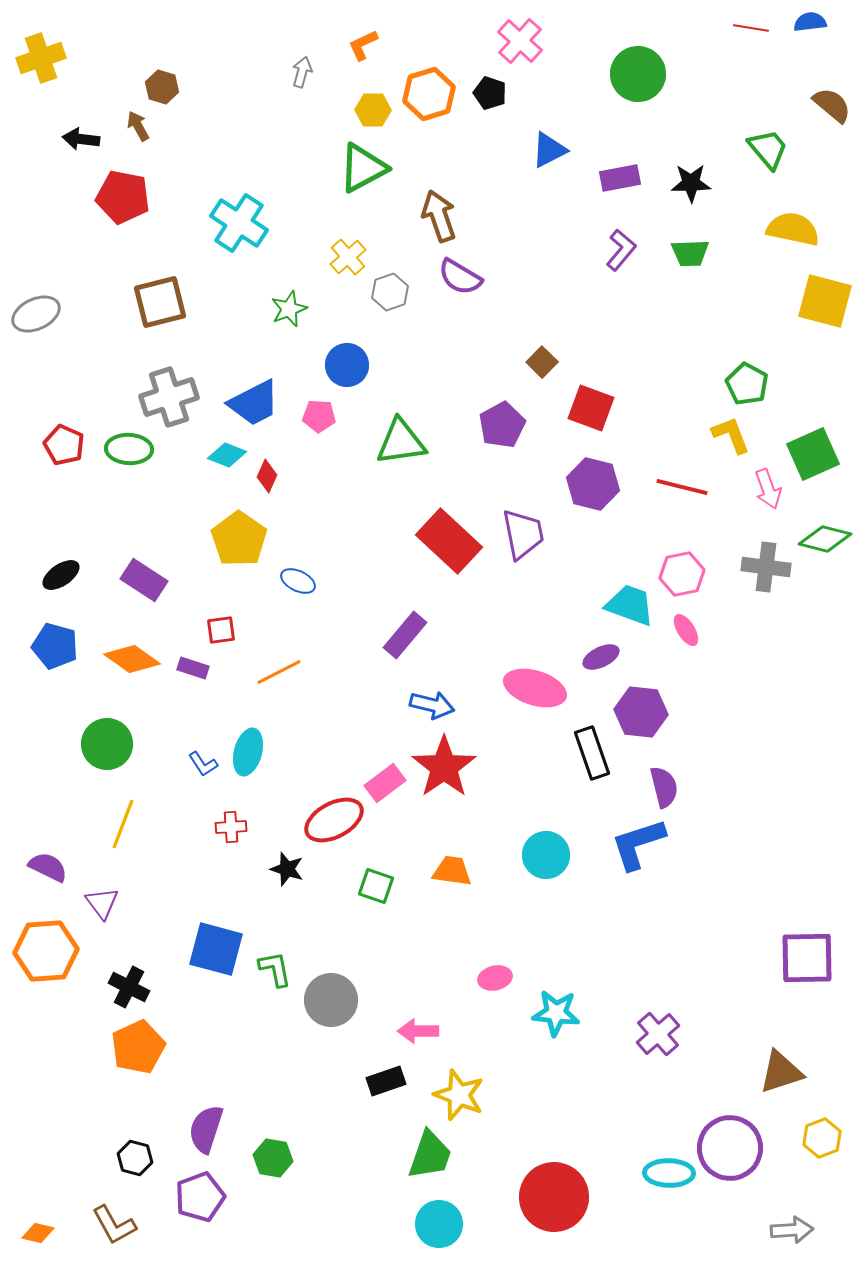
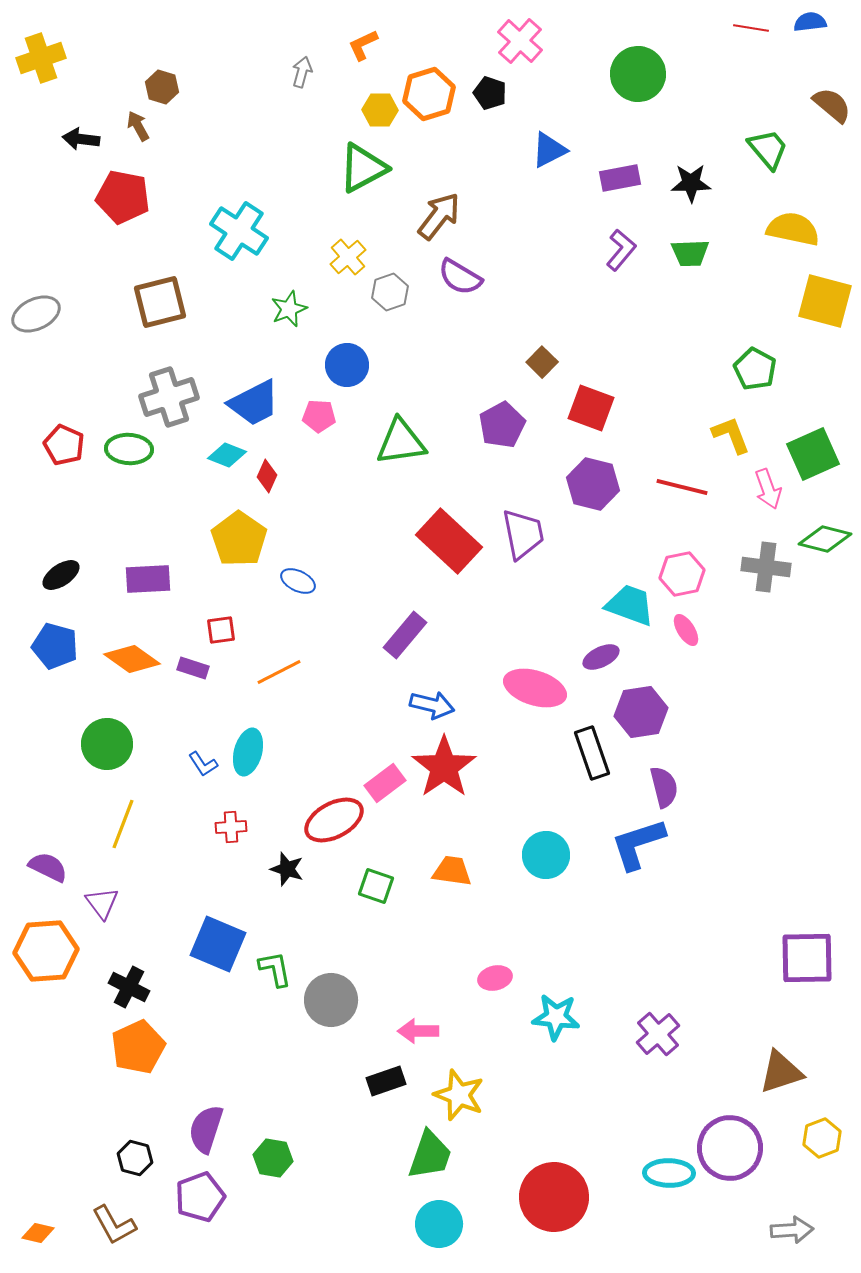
yellow hexagon at (373, 110): moved 7 px right
brown arrow at (439, 216): rotated 57 degrees clockwise
cyan cross at (239, 223): moved 8 px down
green pentagon at (747, 384): moved 8 px right, 15 px up
purple rectangle at (144, 580): moved 4 px right, 1 px up; rotated 36 degrees counterclockwise
purple hexagon at (641, 712): rotated 15 degrees counterclockwise
blue square at (216, 949): moved 2 px right, 5 px up; rotated 8 degrees clockwise
cyan star at (556, 1013): moved 4 px down
